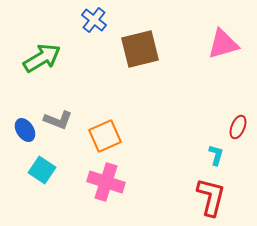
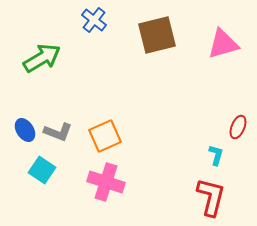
brown square: moved 17 px right, 14 px up
gray L-shape: moved 12 px down
